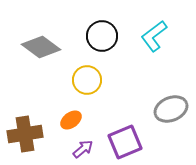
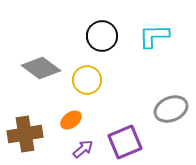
cyan L-shape: rotated 36 degrees clockwise
gray diamond: moved 21 px down
